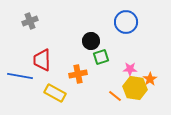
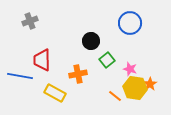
blue circle: moved 4 px right, 1 px down
green square: moved 6 px right, 3 px down; rotated 21 degrees counterclockwise
pink star: rotated 16 degrees clockwise
orange star: moved 5 px down
